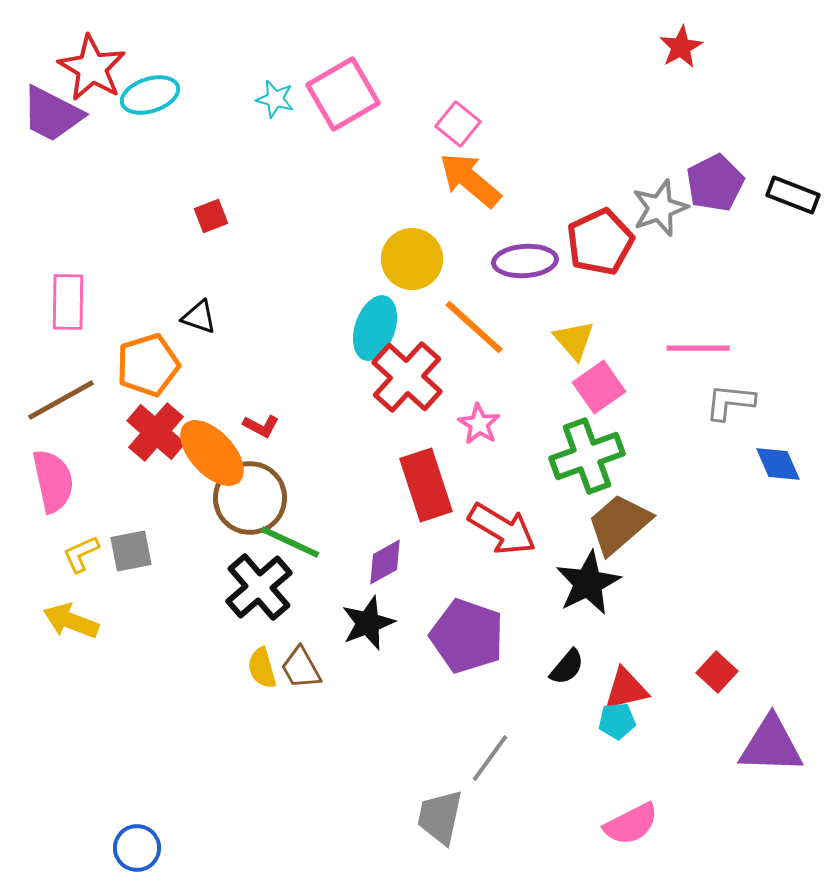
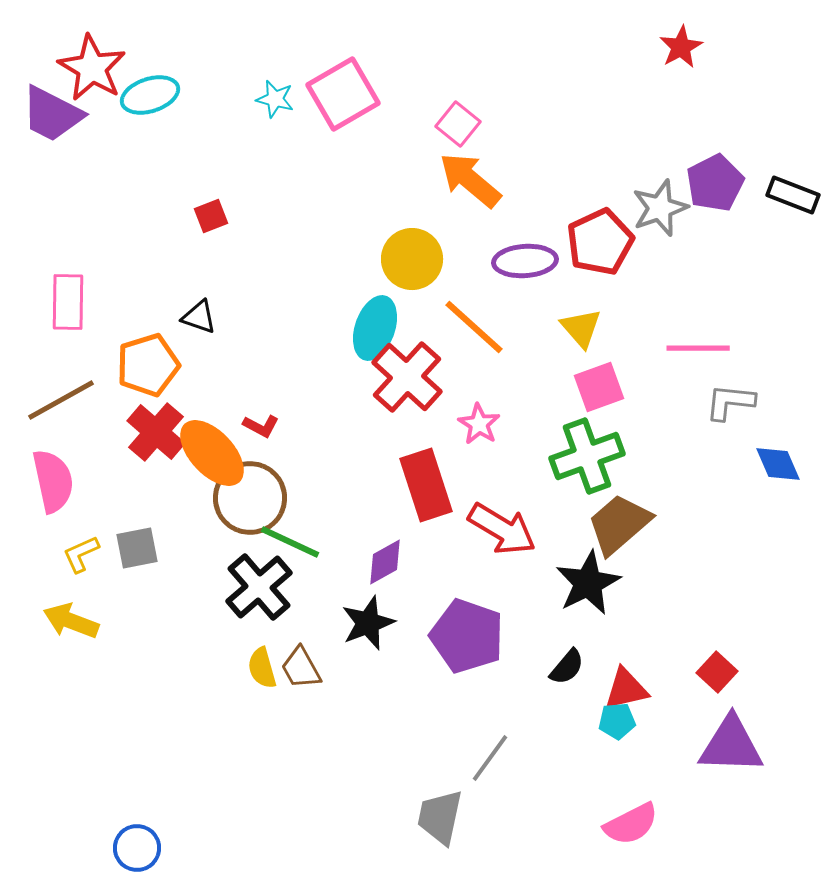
yellow triangle at (574, 340): moved 7 px right, 12 px up
pink square at (599, 387): rotated 15 degrees clockwise
gray square at (131, 551): moved 6 px right, 3 px up
purple triangle at (771, 745): moved 40 px left
